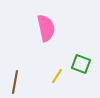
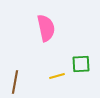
green square: rotated 24 degrees counterclockwise
yellow line: rotated 42 degrees clockwise
